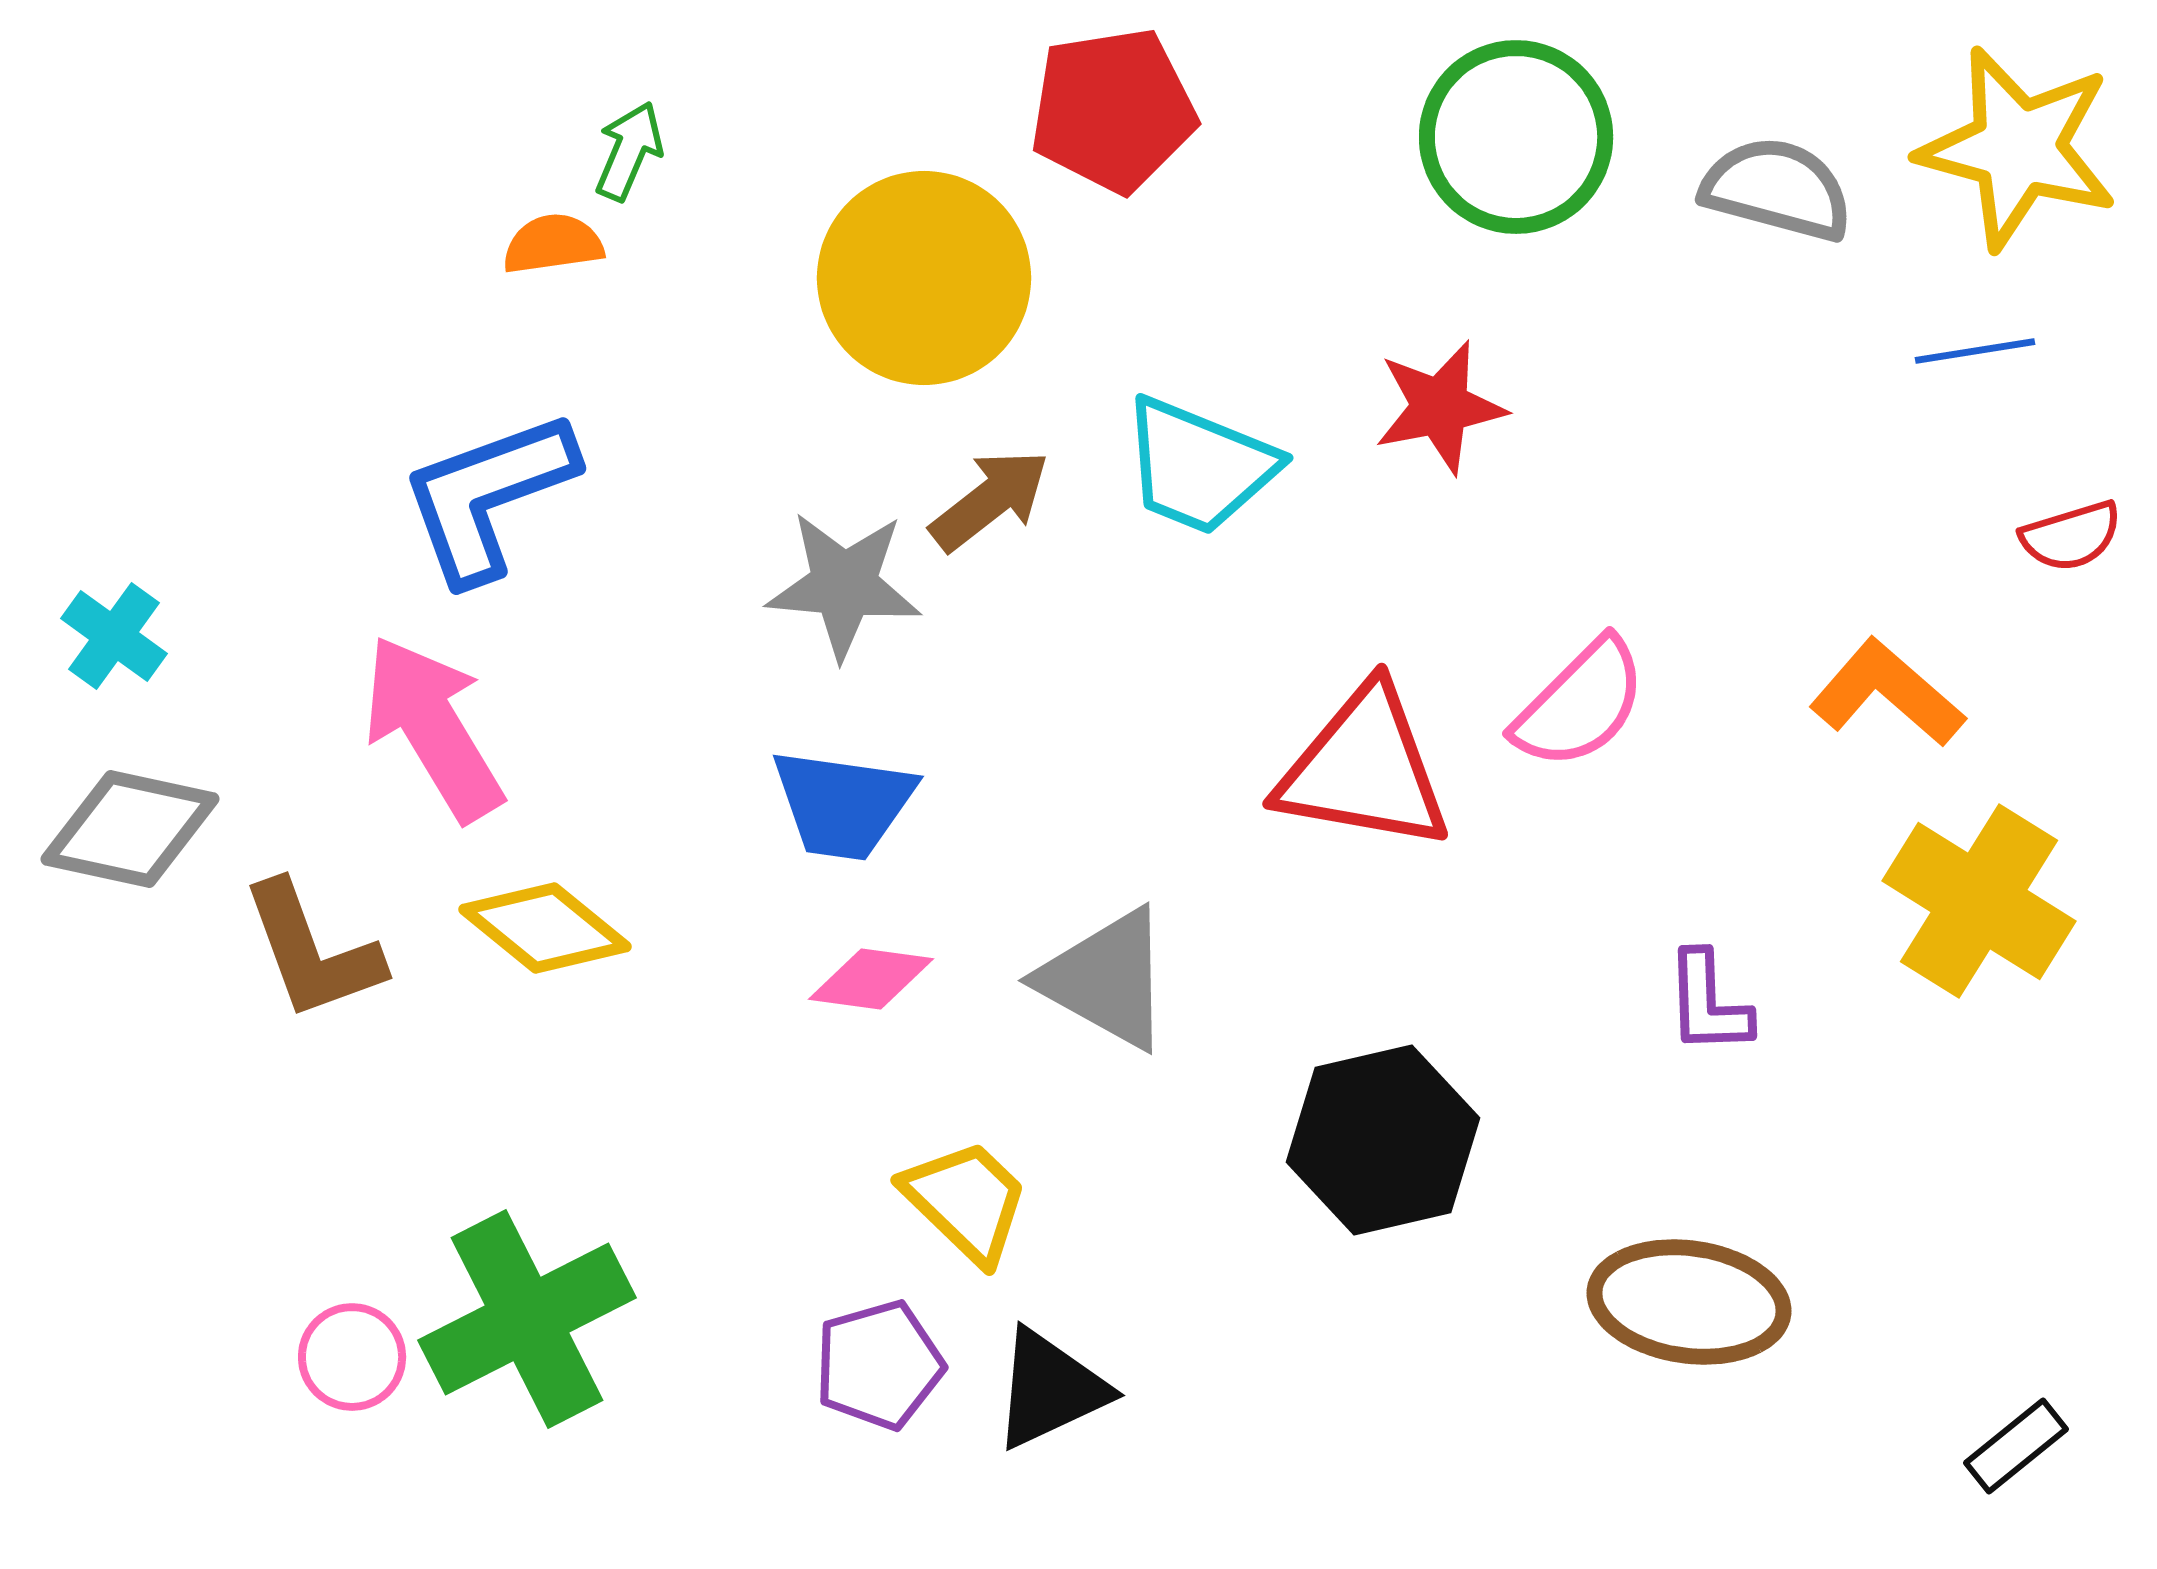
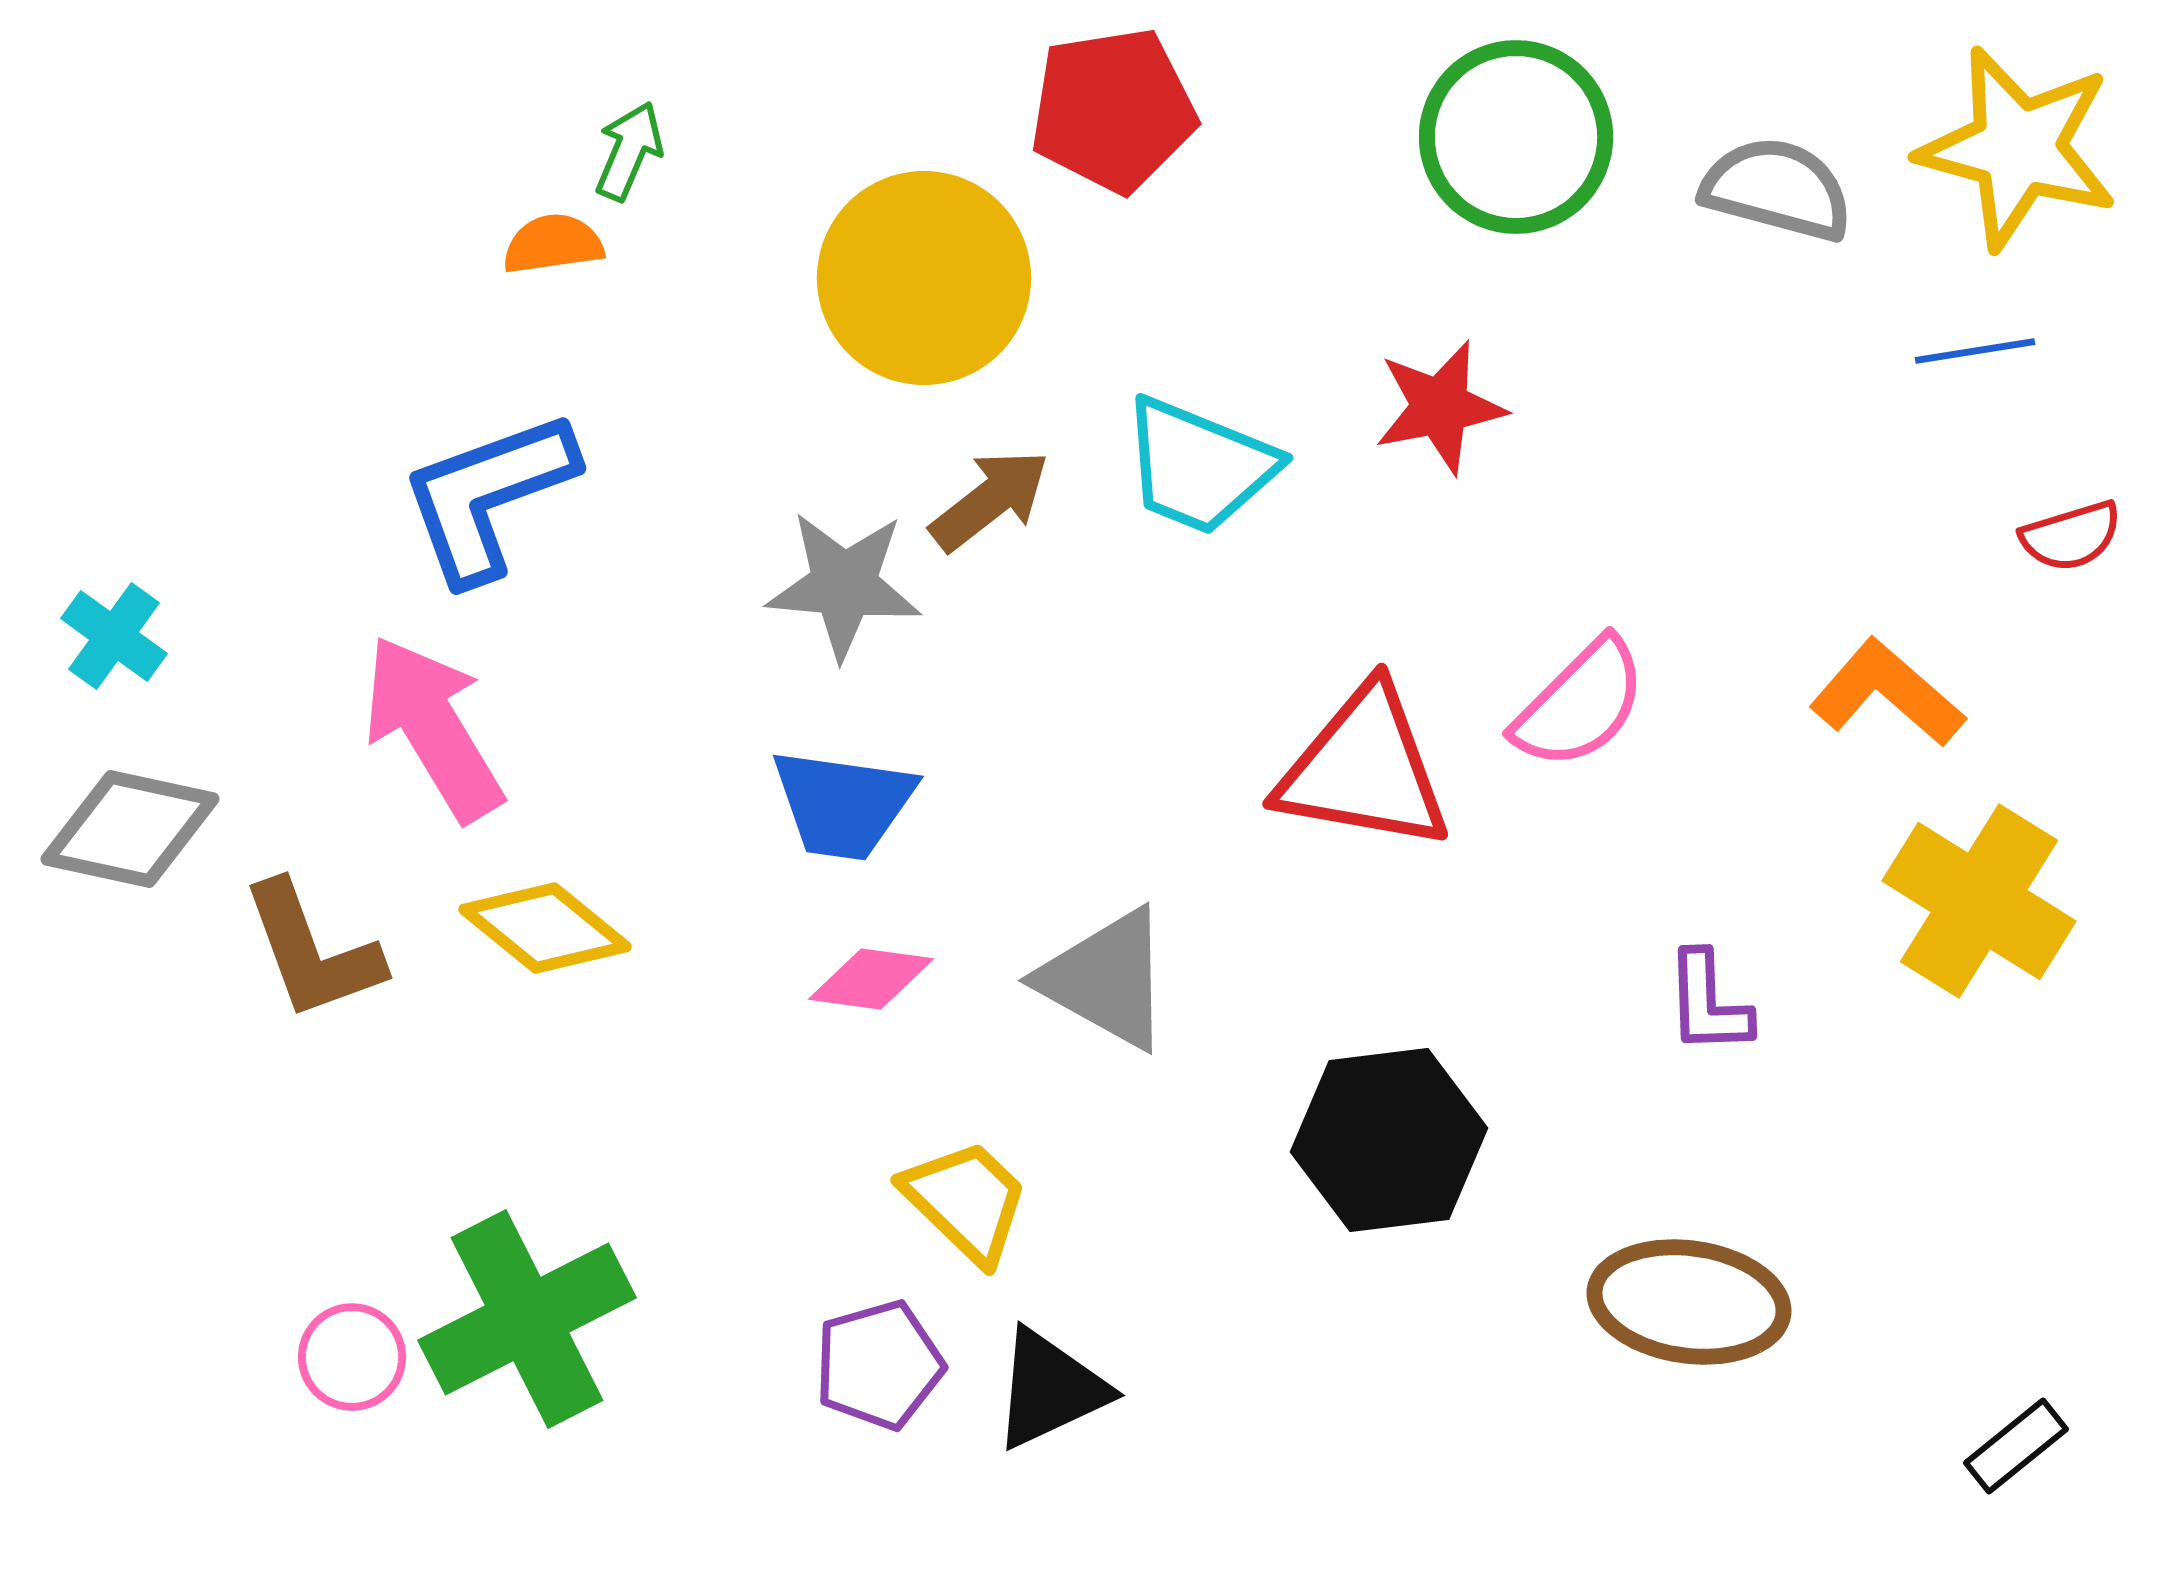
black hexagon: moved 6 px right; rotated 6 degrees clockwise
